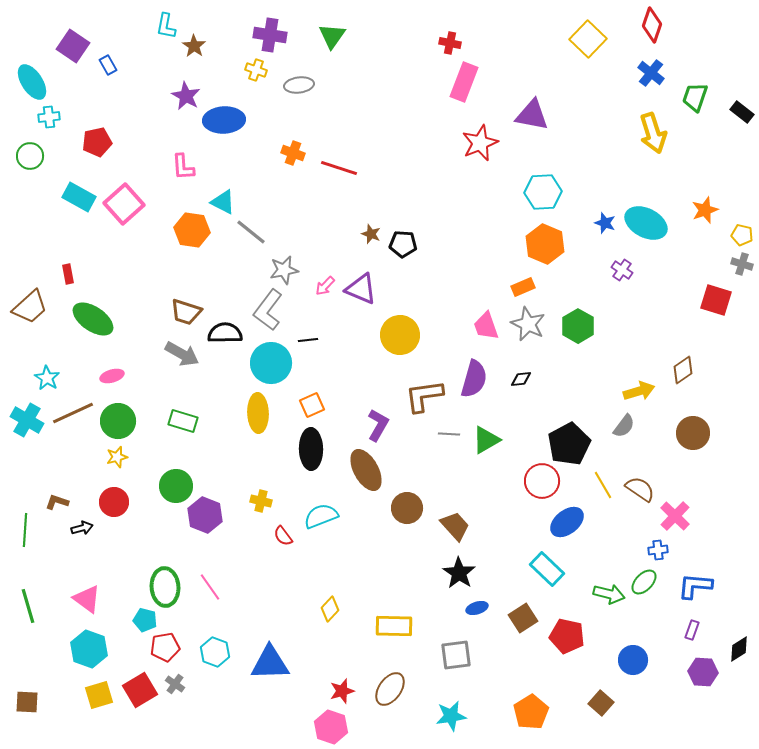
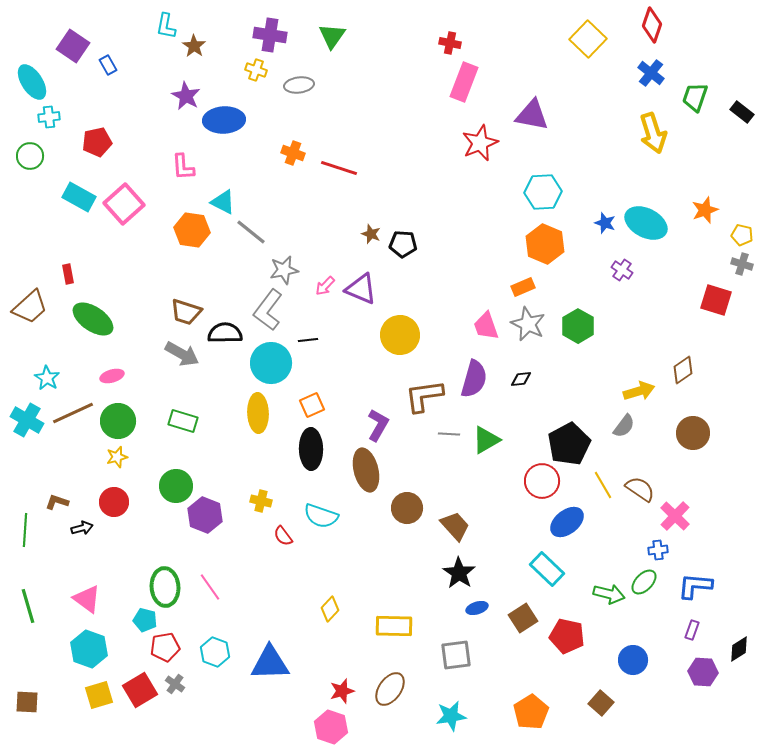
brown ellipse at (366, 470): rotated 15 degrees clockwise
cyan semicircle at (321, 516): rotated 140 degrees counterclockwise
